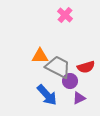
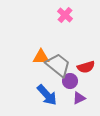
orange triangle: moved 1 px right, 1 px down
gray trapezoid: moved 2 px up; rotated 12 degrees clockwise
